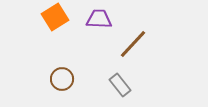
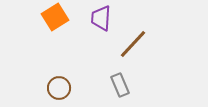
purple trapezoid: moved 2 px right, 1 px up; rotated 88 degrees counterclockwise
brown circle: moved 3 px left, 9 px down
gray rectangle: rotated 15 degrees clockwise
